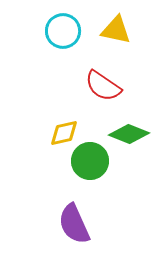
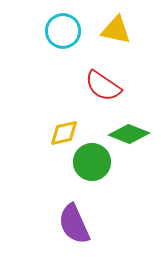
green circle: moved 2 px right, 1 px down
